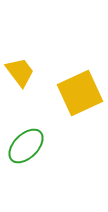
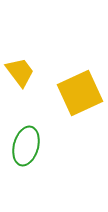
green ellipse: rotated 30 degrees counterclockwise
